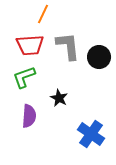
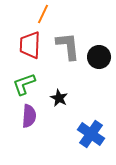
red trapezoid: rotated 96 degrees clockwise
green L-shape: moved 7 px down
